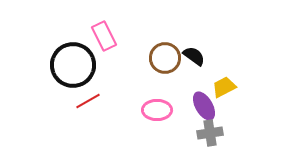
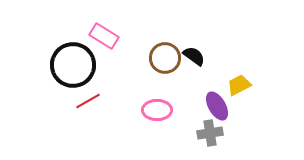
pink rectangle: rotated 32 degrees counterclockwise
yellow trapezoid: moved 15 px right, 2 px up
purple ellipse: moved 13 px right
